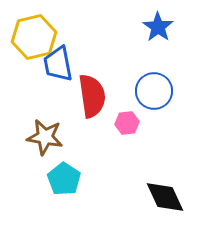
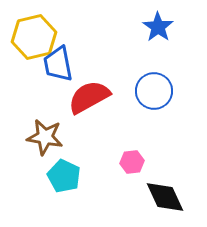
red semicircle: moved 3 px left, 1 px down; rotated 111 degrees counterclockwise
pink hexagon: moved 5 px right, 39 px down
cyan pentagon: moved 3 px up; rotated 8 degrees counterclockwise
